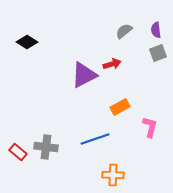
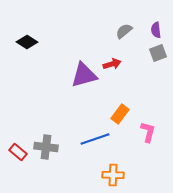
purple triangle: rotated 12 degrees clockwise
orange rectangle: moved 7 px down; rotated 24 degrees counterclockwise
pink L-shape: moved 2 px left, 5 px down
